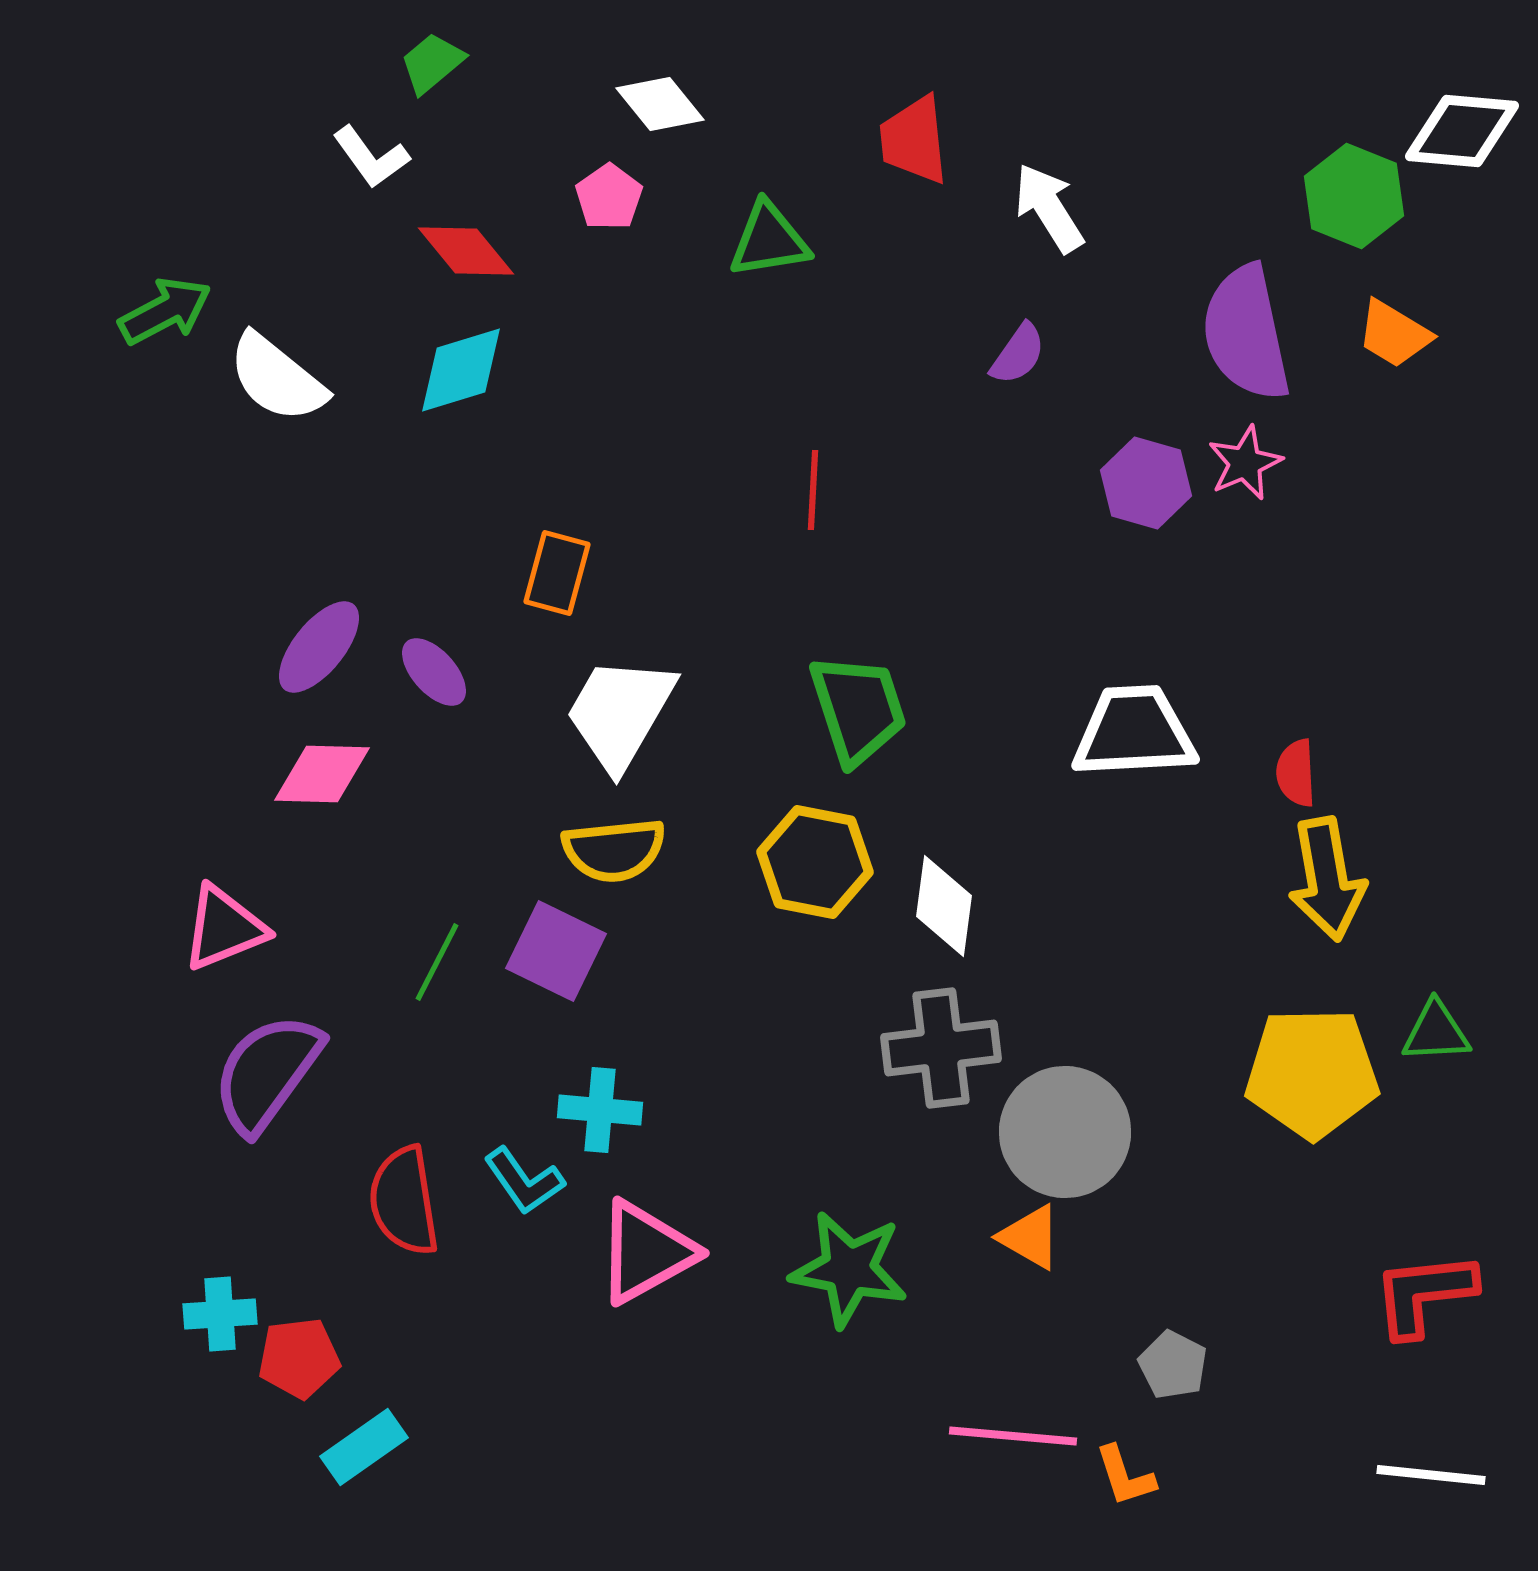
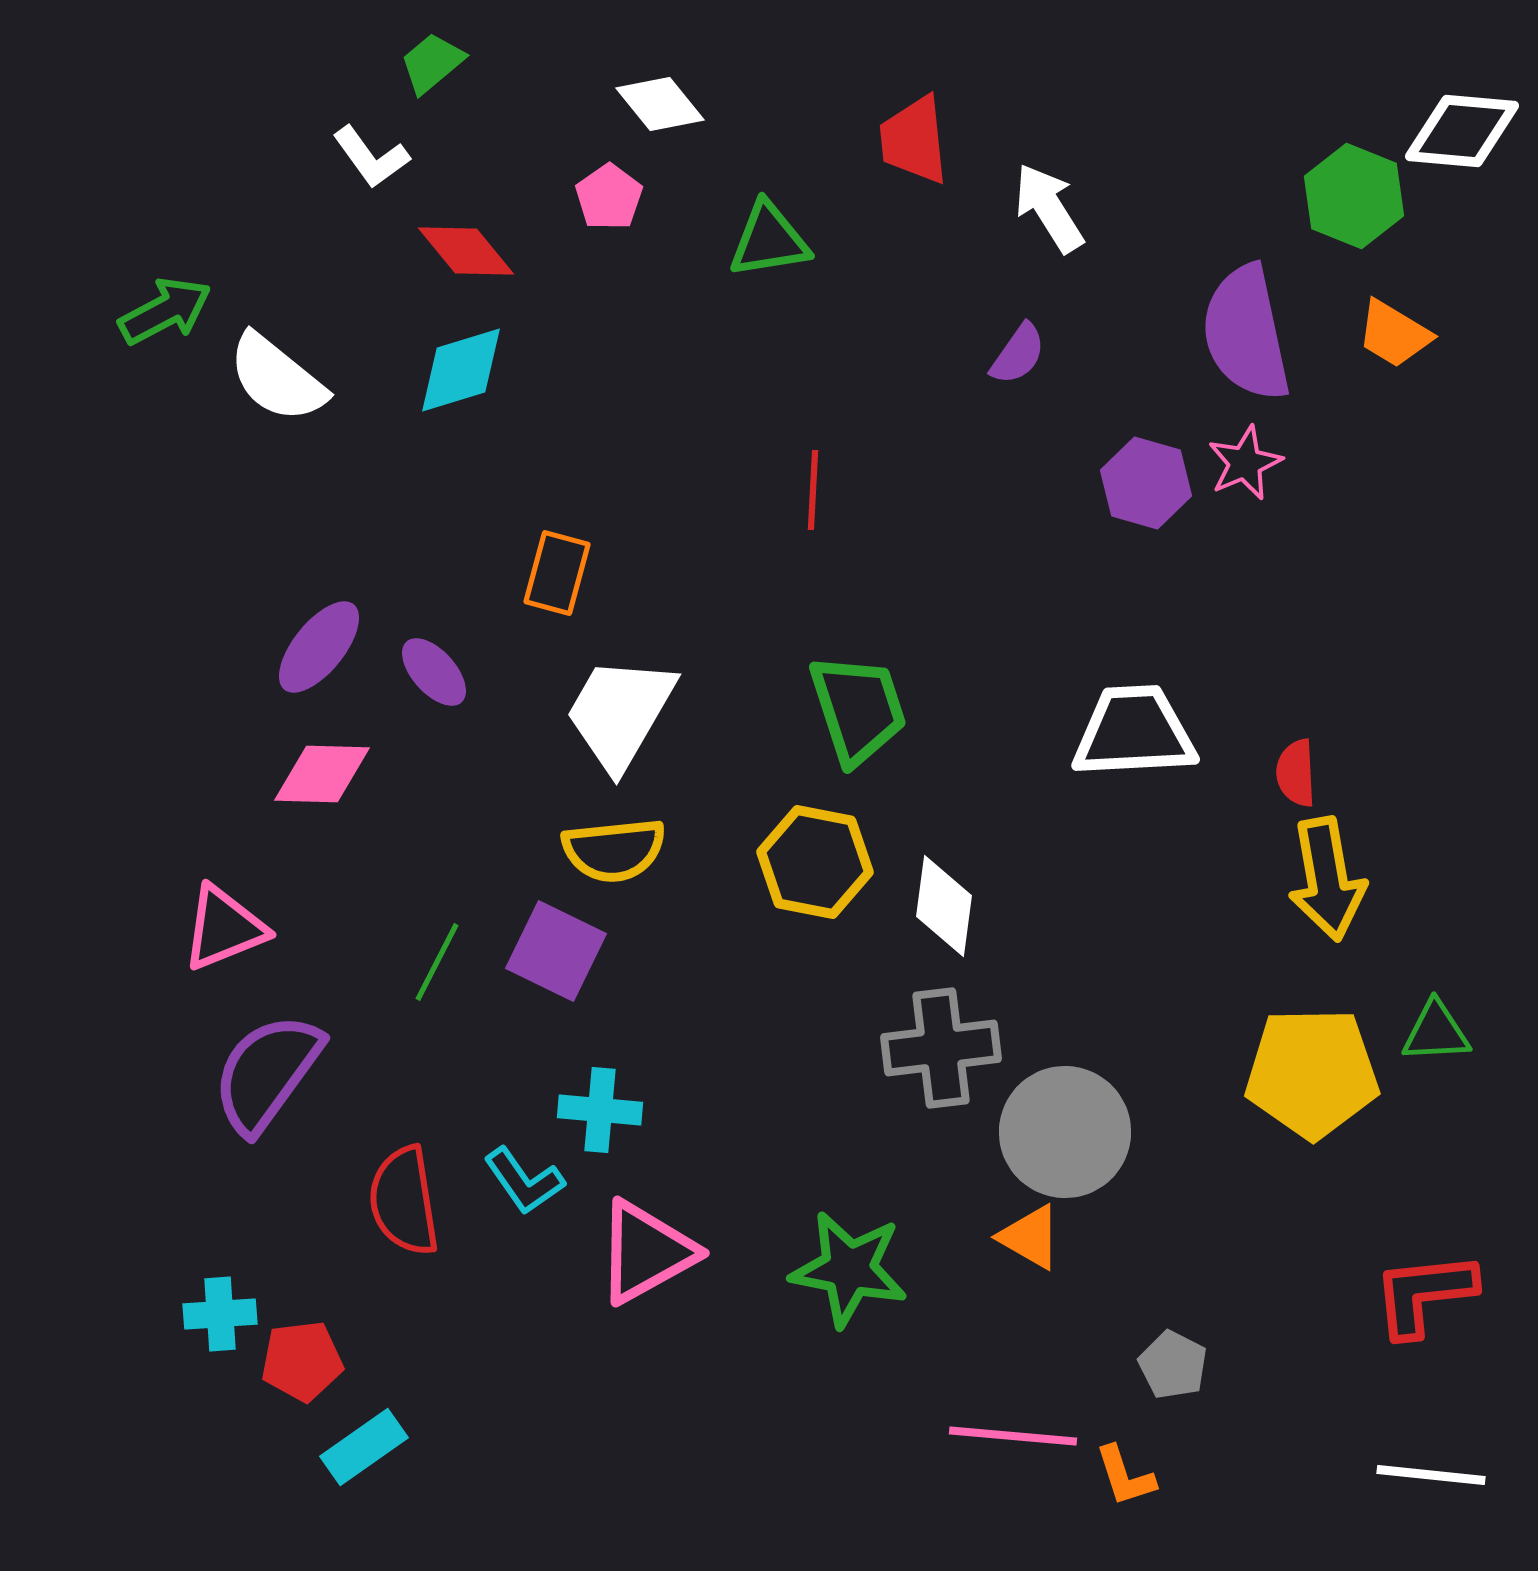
red pentagon at (299, 1358): moved 3 px right, 3 px down
